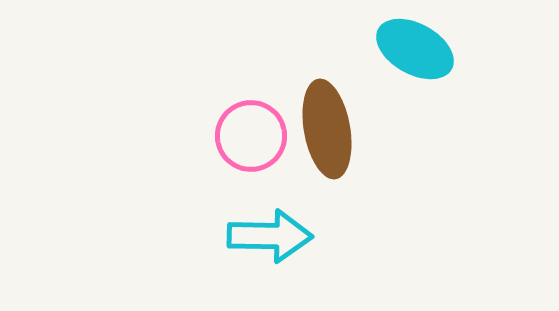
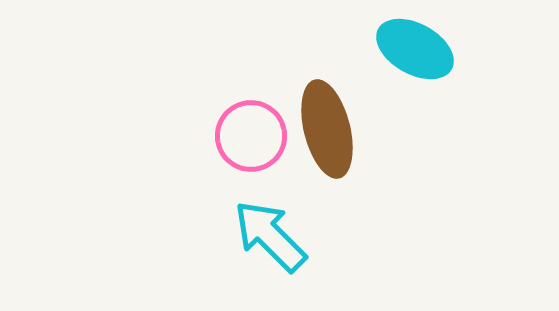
brown ellipse: rotated 4 degrees counterclockwise
cyan arrow: rotated 136 degrees counterclockwise
